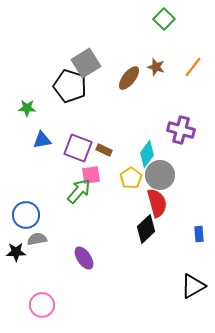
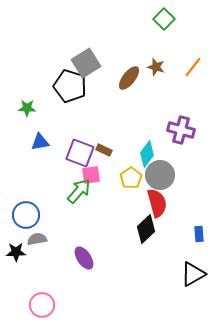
blue triangle: moved 2 px left, 2 px down
purple square: moved 2 px right, 5 px down
black triangle: moved 12 px up
